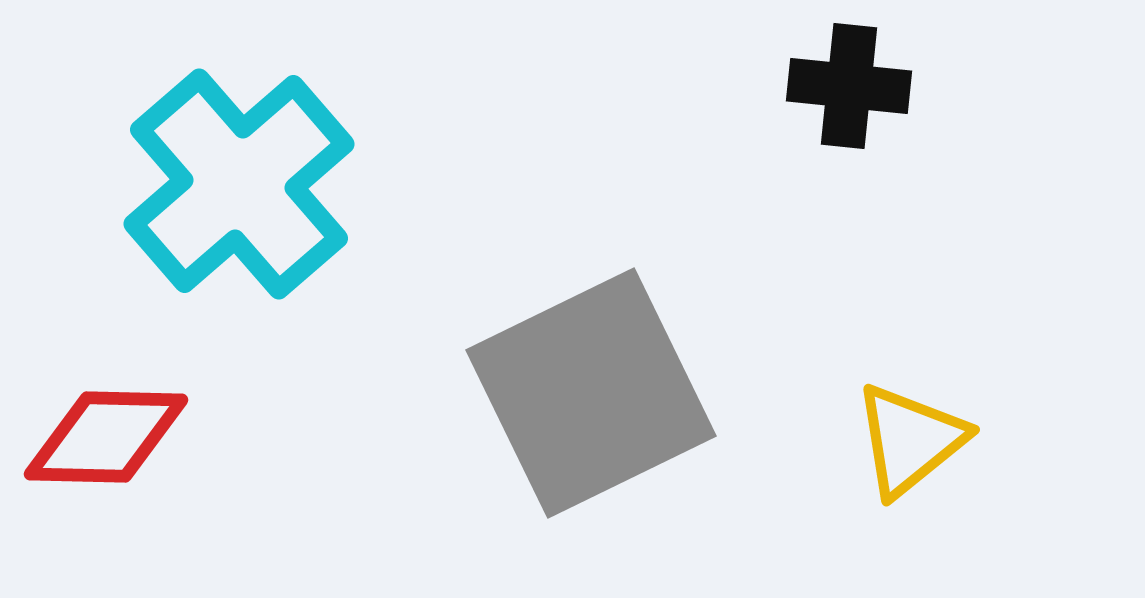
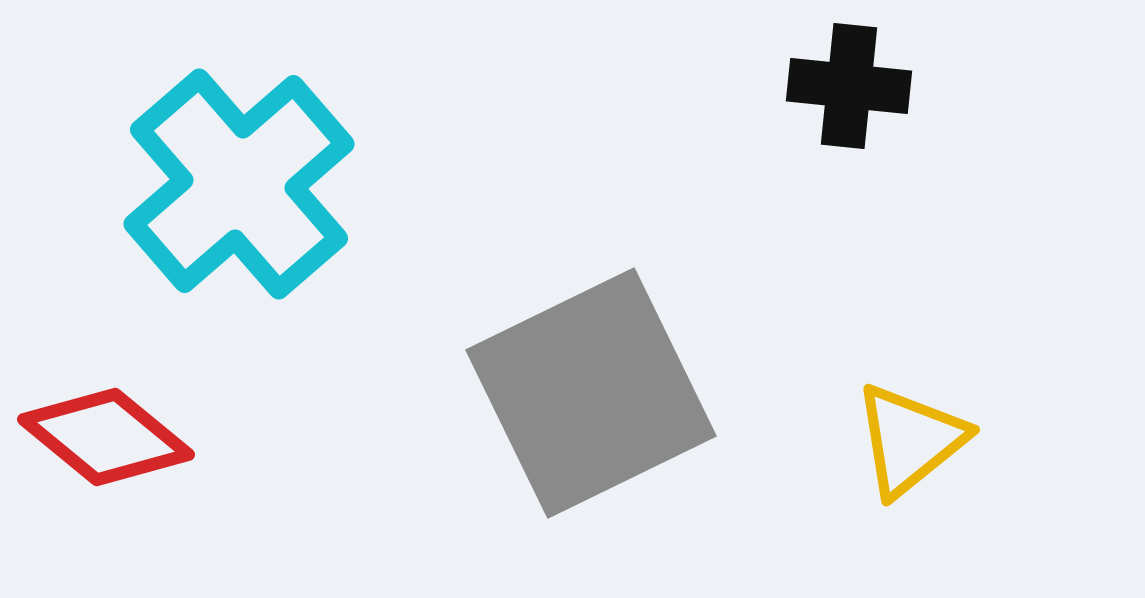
red diamond: rotated 38 degrees clockwise
